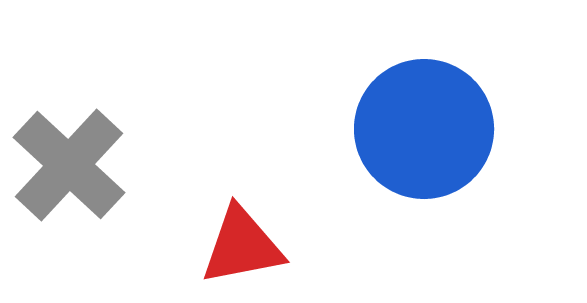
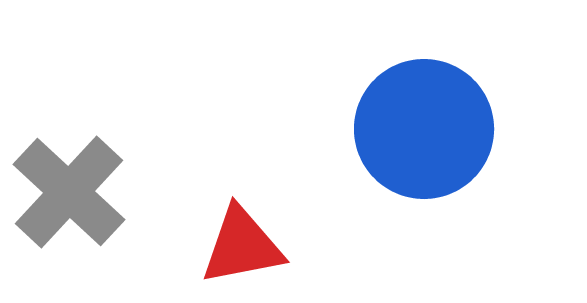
gray cross: moved 27 px down
